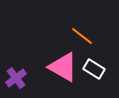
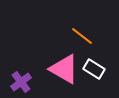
pink triangle: moved 1 px right, 2 px down
purple cross: moved 5 px right, 4 px down
